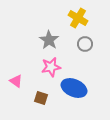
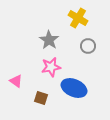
gray circle: moved 3 px right, 2 px down
